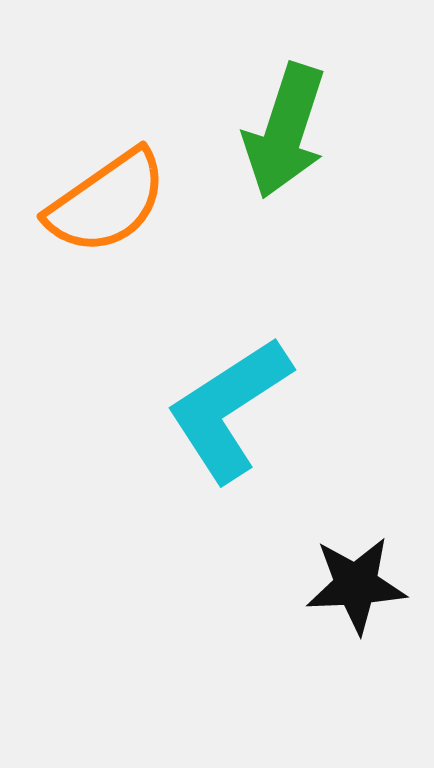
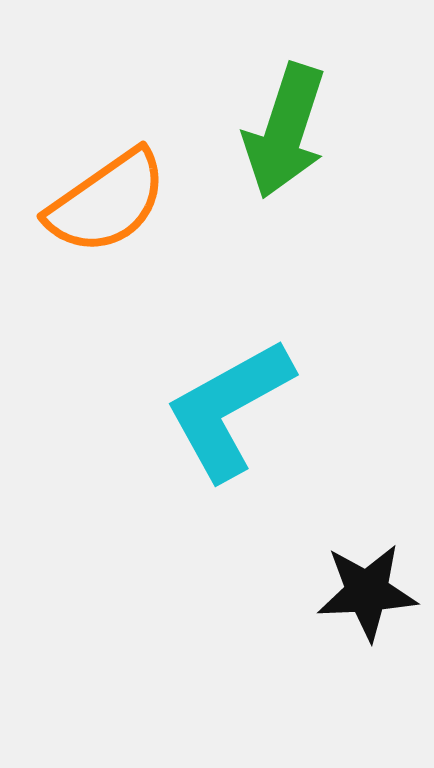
cyan L-shape: rotated 4 degrees clockwise
black star: moved 11 px right, 7 px down
